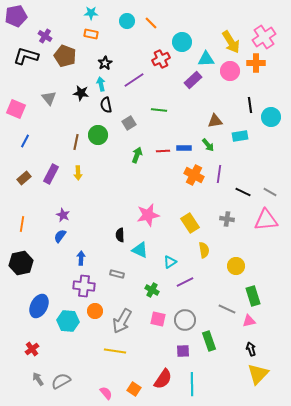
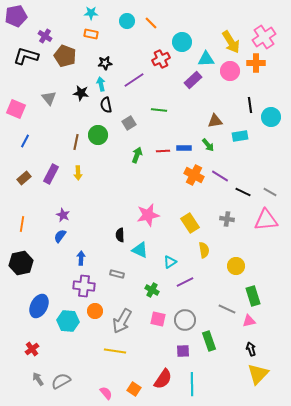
black star at (105, 63): rotated 24 degrees clockwise
purple line at (219, 174): moved 1 px right, 2 px down; rotated 66 degrees counterclockwise
